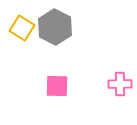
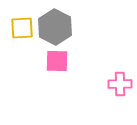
yellow square: rotated 35 degrees counterclockwise
pink square: moved 25 px up
